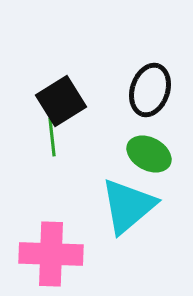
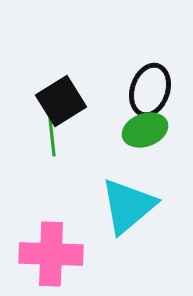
green ellipse: moved 4 px left, 24 px up; rotated 48 degrees counterclockwise
